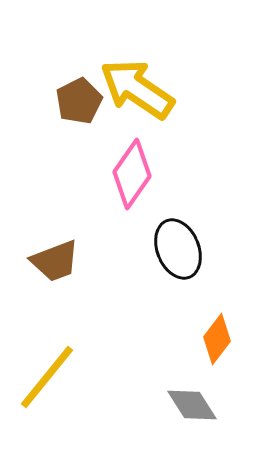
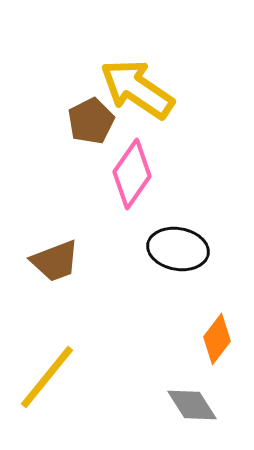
brown pentagon: moved 12 px right, 20 px down
black ellipse: rotated 58 degrees counterclockwise
